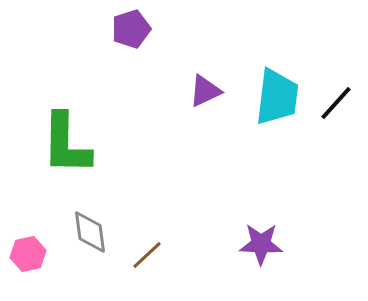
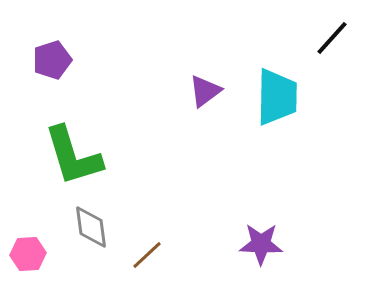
purple pentagon: moved 79 px left, 31 px down
purple triangle: rotated 12 degrees counterclockwise
cyan trapezoid: rotated 6 degrees counterclockwise
black line: moved 4 px left, 65 px up
green L-shape: moved 7 px right, 12 px down; rotated 18 degrees counterclockwise
gray diamond: moved 1 px right, 5 px up
pink hexagon: rotated 8 degrees clockwise
